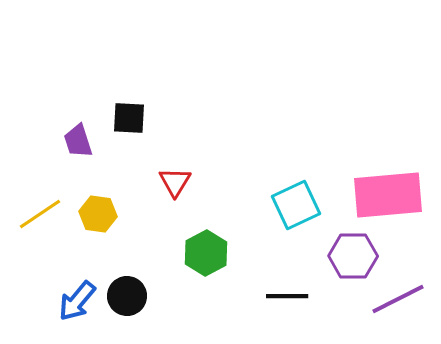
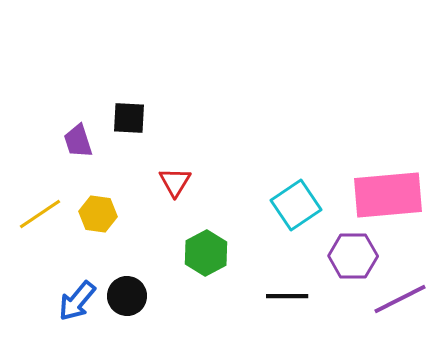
cyan square: rotated 9 degrees counterclockwise
purple line: moved 2 px right
